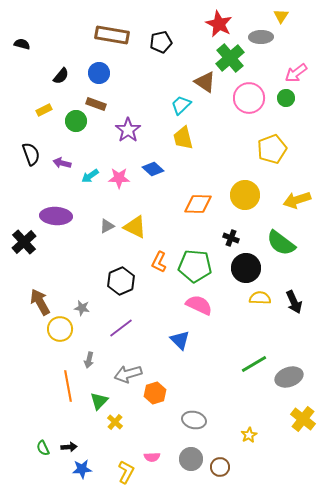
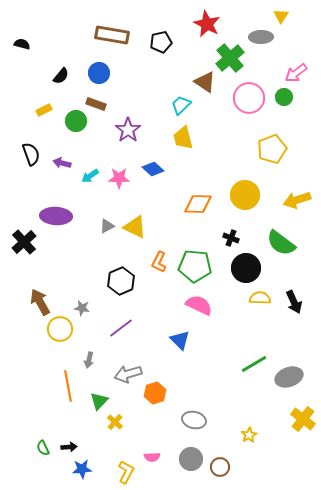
red star at (219, 24): moved 12 px left
green circle at (286, 98): moved 2 px left, 1 px up
